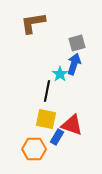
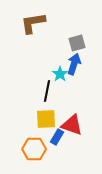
yellow square: rotated 15 degrees counterclockwise
